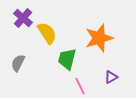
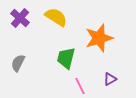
purple cross: moved 3 px left
yellow semicircle: moved 9 px right, 16 px up; rotated 25 degrees counterclockwise
green trapezoid: moved 1 px left, 1 px up
purple triangle: moved 1 px left, 2 px down
